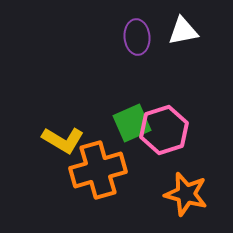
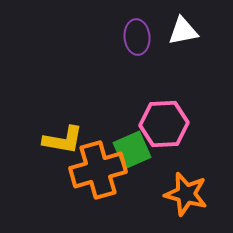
green square: moved 27 px down
pink hexagon: moved 6 px up; rotated 15 degrees clockwise
yellow L-shape: rotated 21 degrees counterclockwise
